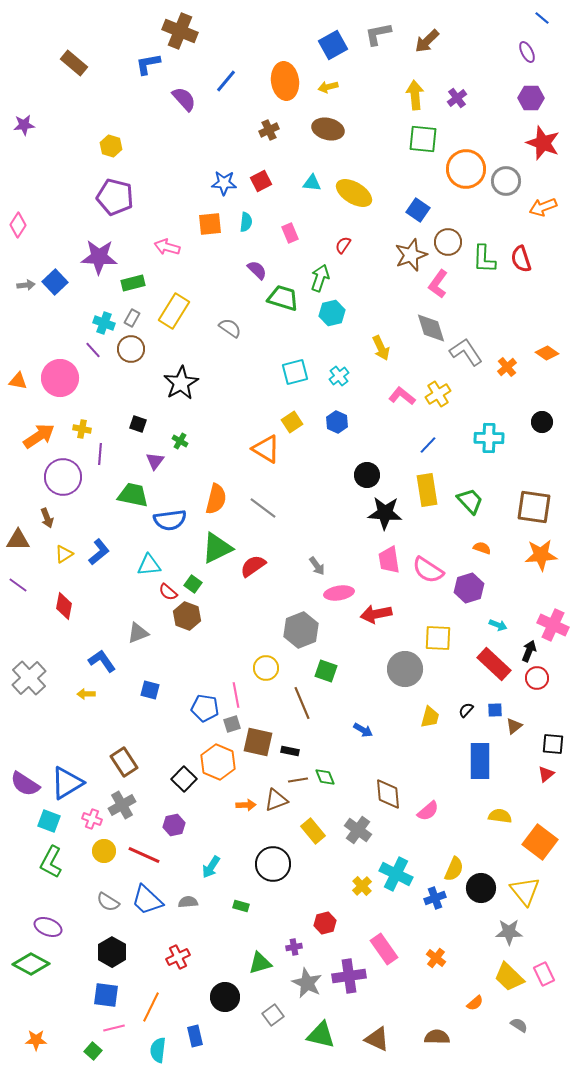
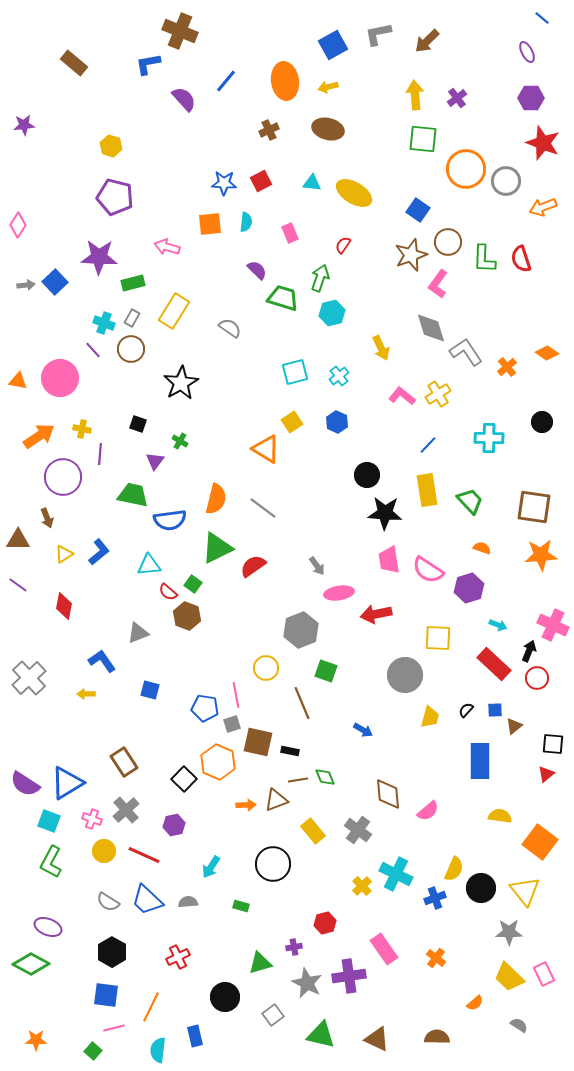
gray circle at (405, 669): moved 6 px down
gray cross at (122, 805): moved 4 px right, 5 px down; rotated 12 degrees counterclockwise
